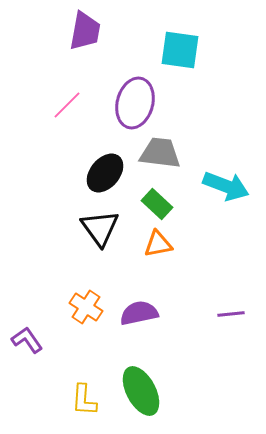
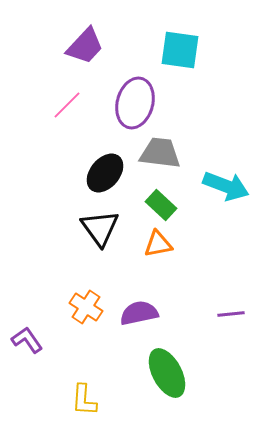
purple trapezoid: moved 15 px down; rotated 33 degrees clockwise
green rectangle: moved 4 px right, 1 px down
green ellipse: moved 26 px right, 18 px up
